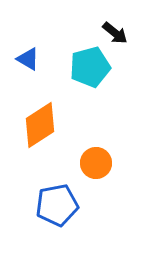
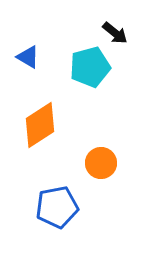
blue triangle: moved 2 px up
orange circle: moved 5 px right
blue pentagon: moved 2 px down
